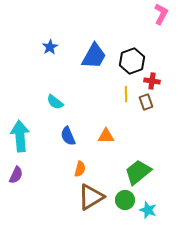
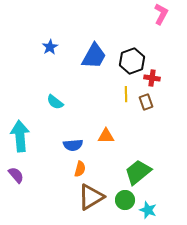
red cross: moved 3 px up
blue semicircle: moved 5 px right, 9 px down; rotated 72 degrees counterclockwise
purple semicircle: rotated 66 degrees counterclockwise
